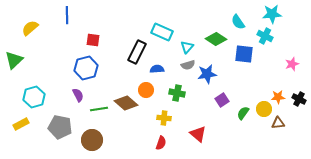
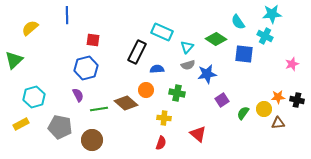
black cross: moved 2 px left, 1 px down; rotated 16 degrees counterclockwise
